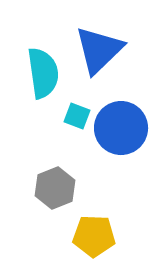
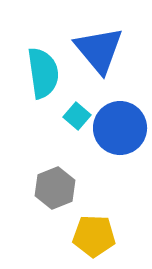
blue triangle: rotated 26 degrees counterclockwise
cyan square: rotated 20 degrees clockwise
blue circle: moved 1 px left
